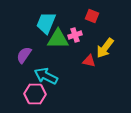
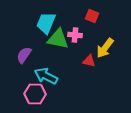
pink cross: rotated 24 degrees clockwise
green triangle: rotated 10 degrees clockwise
